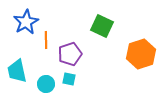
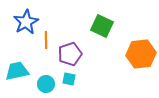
orange hexagon: rotated 12 degrees clockwise
cyan trapezoid: rotated 90 degrees clockwise
